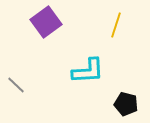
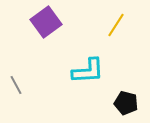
yellow line: rotated 15 degrees clockwise
gray line: rotated 18 degrees clockwise
black pentagon: moved 1 px up
